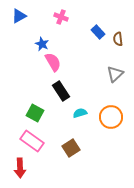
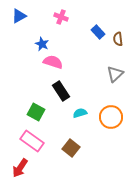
pink semicircle: rotated 42 degrees counterclockwise
green square: moved 1 px right, 1 px up
brown square: rotated 18 degrees counterclockwise
red arrow: rotated 36 degrees clockwise
